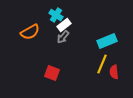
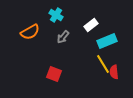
white rectangle: moved 27 px right
yellow line: moved 1 px right; rotated 54 degrees counterclockwise
red square: moved 2 px right, 1 px down
